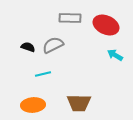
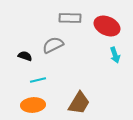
red ellipse: moved 1 px right, 1 px down
black semicircle: moved 3 px left, 9 px down
cyan arrow: rotated 140 degrees counterclockwise
cyan line: moved 5 px left, 6 px down
brown trapezoid: rotated 60 degrees counterclockwise
